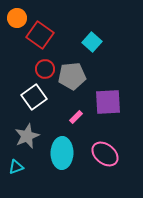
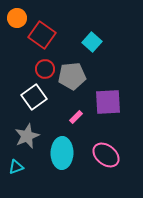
red square: moved 2 px right
pink ellipse: moved 1 px right, 1 px down
